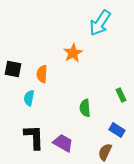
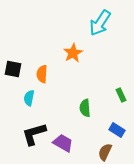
black L-shape: moved 3 px up; rotated 104 degrees counterclockwise
